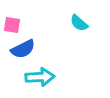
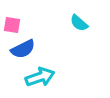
cyan arrow: rotated 16 degrees counterclockwise
